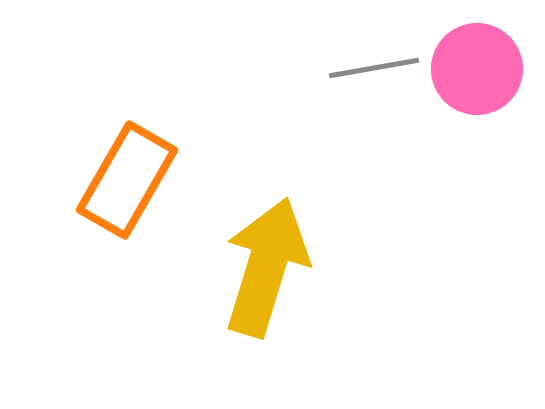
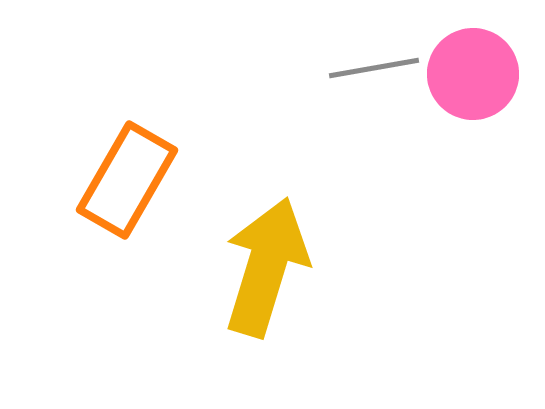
pink circle: moved 4 px left, 5 px down
